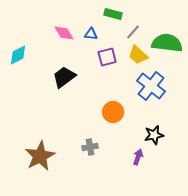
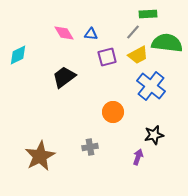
green rectangle: moved 35 px right; rotated 18 degrees counterclockwise
yellow trapezoid: rotated 70 degrees counterclockwise
